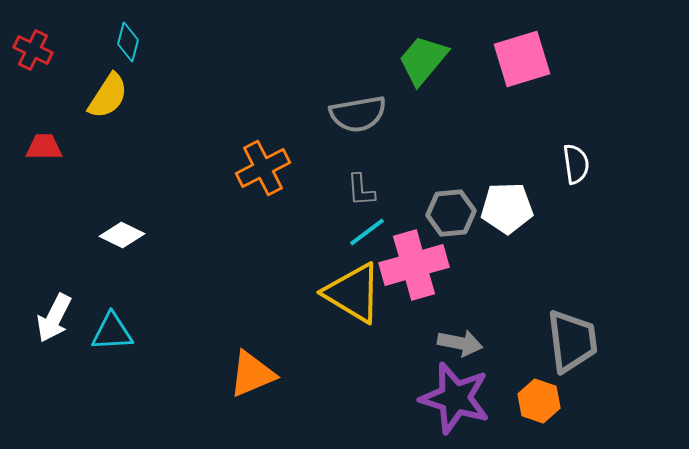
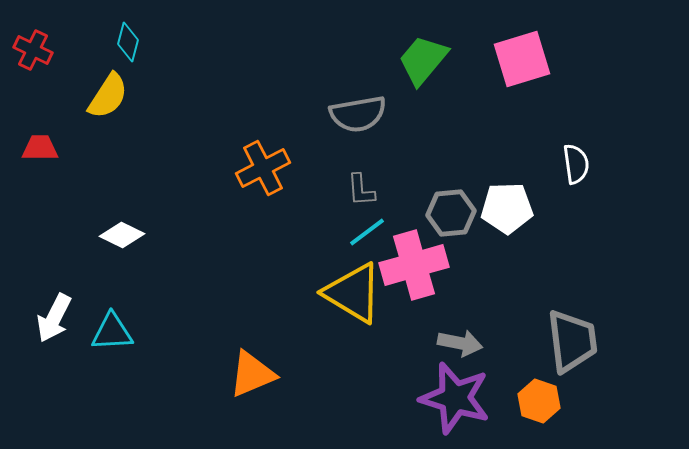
red trapezoid: moved 4 px left, 1 px down
